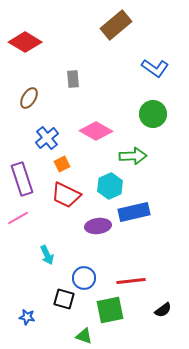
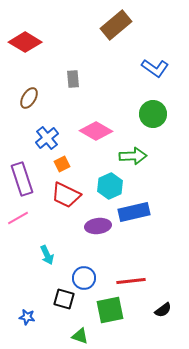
green triangle: moved 4 px left
